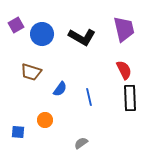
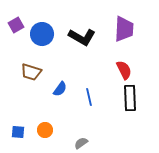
purple trapezoid: rotated 16 degrees clockwise
orange circle: moved 10 px down
